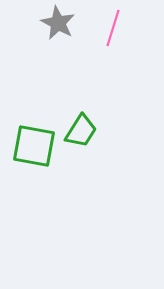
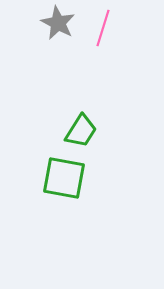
pink line: moved 10 px left
green square: moved 30 px right, 32 px down
